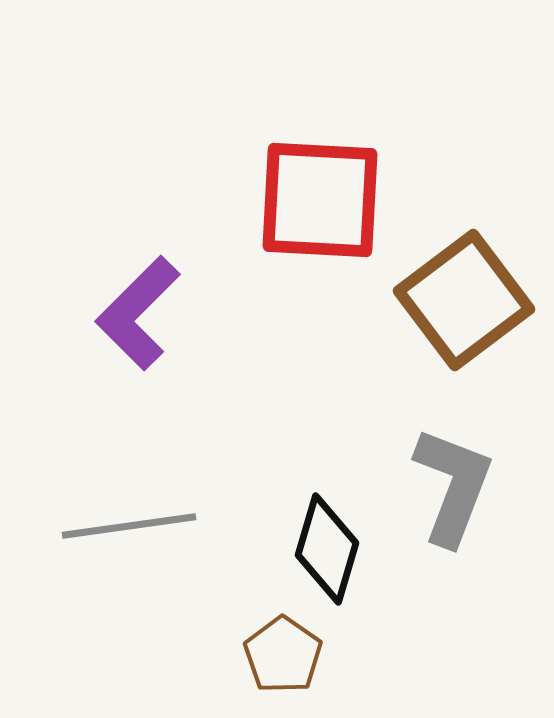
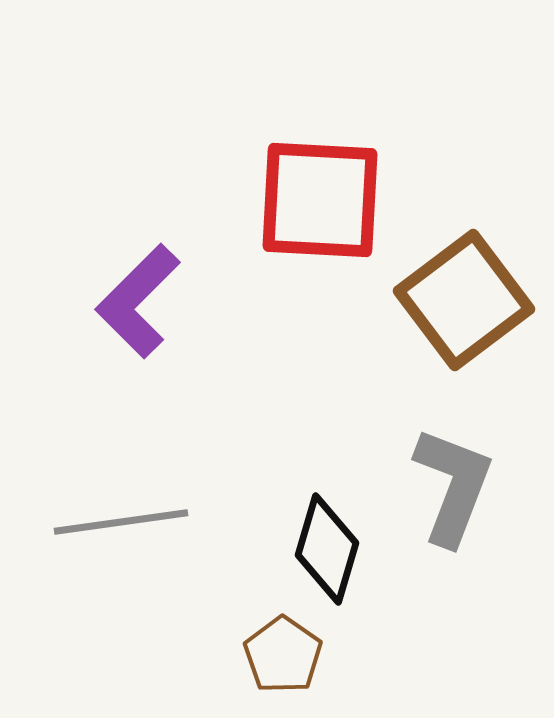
purple L-shape: moved 12 px up
gray line: moved 8 px left, 4 px up
